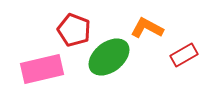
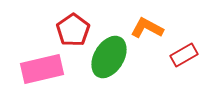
red pentagon: moved 1 px left; rotated 16 degrees clockwise
green ellipse: rotated 21 degrees counterclockwise
